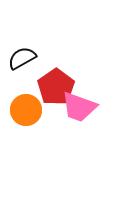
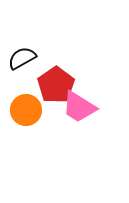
red pentagon: moved 2 px up
pink trapezoid: rotated 12 degrees clockwise
